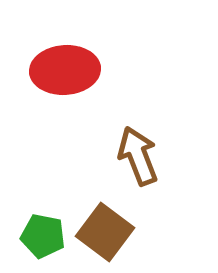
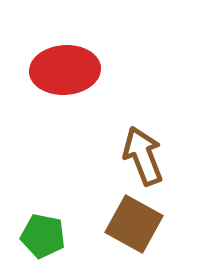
brown arrow: moved 5 px right
brown square: moved 29 px right, 8 px up; rotated 8 degrees counterclockwise
